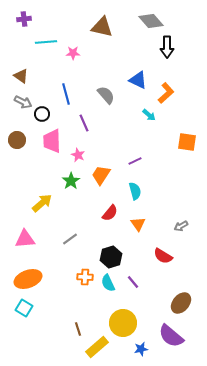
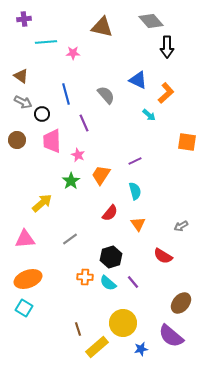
cyan semicircle at (108, 283): rotated 24 degrees counterclockwise
